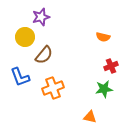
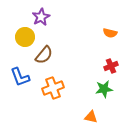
purple star: rotated 12 degrees counterclockwise
orange semicircle: moved 7 px right, 4 px up
orange triangle: moved 1 px right
